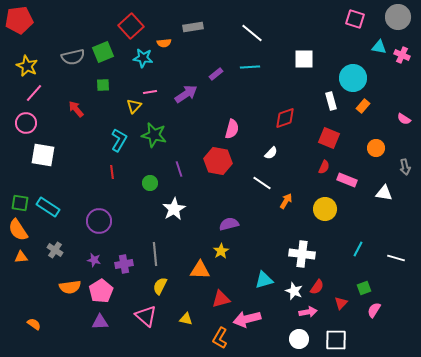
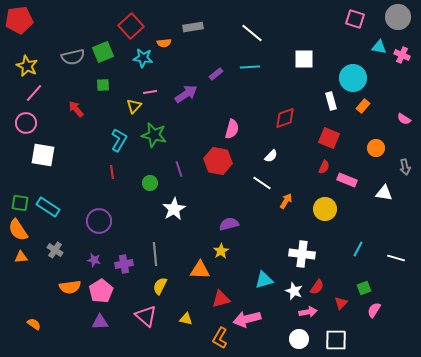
white semicircle at (271, 153): moved 3 px down
